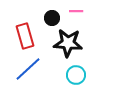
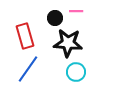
black circle: moved 3 px right
blue line: rotated 12 degrees counterclockwise
cyan circle: moved 3 px up
